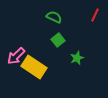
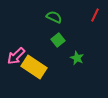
green star: rotated 24 degrees counterclockwise
